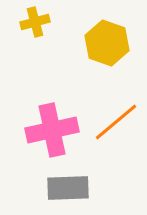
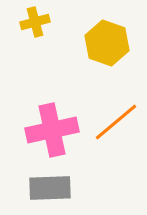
gray rectangle: moved 18 px left
